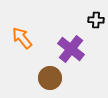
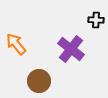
orange arrow: moved 6 px left, 6 px down
brown circle: moved 11 px left, 3 px down
